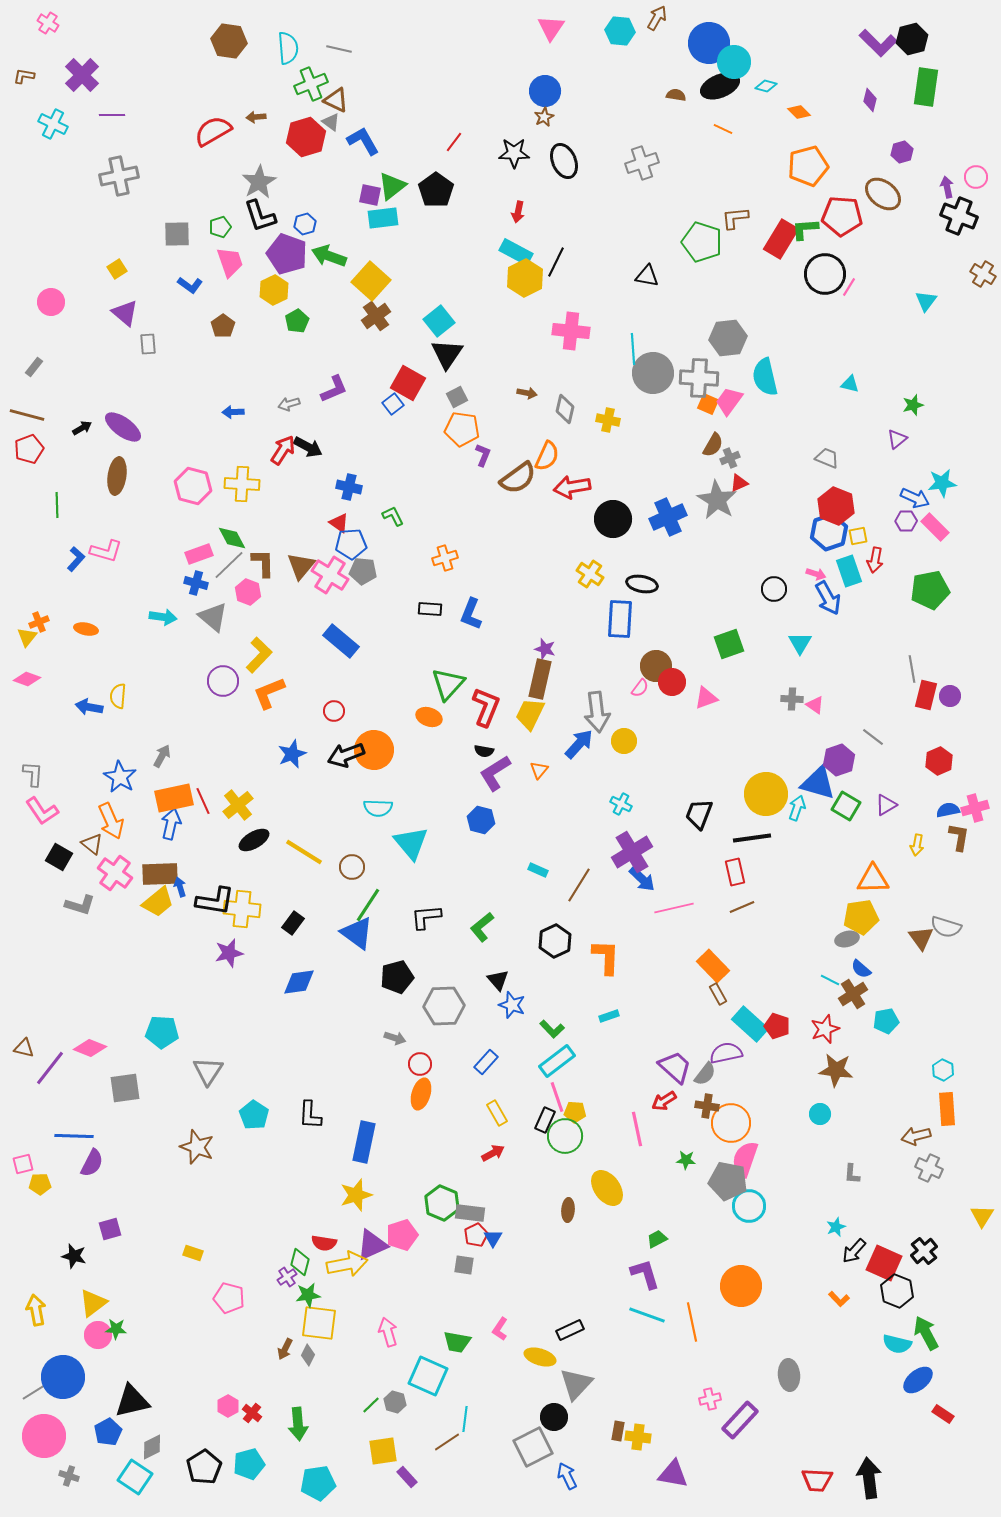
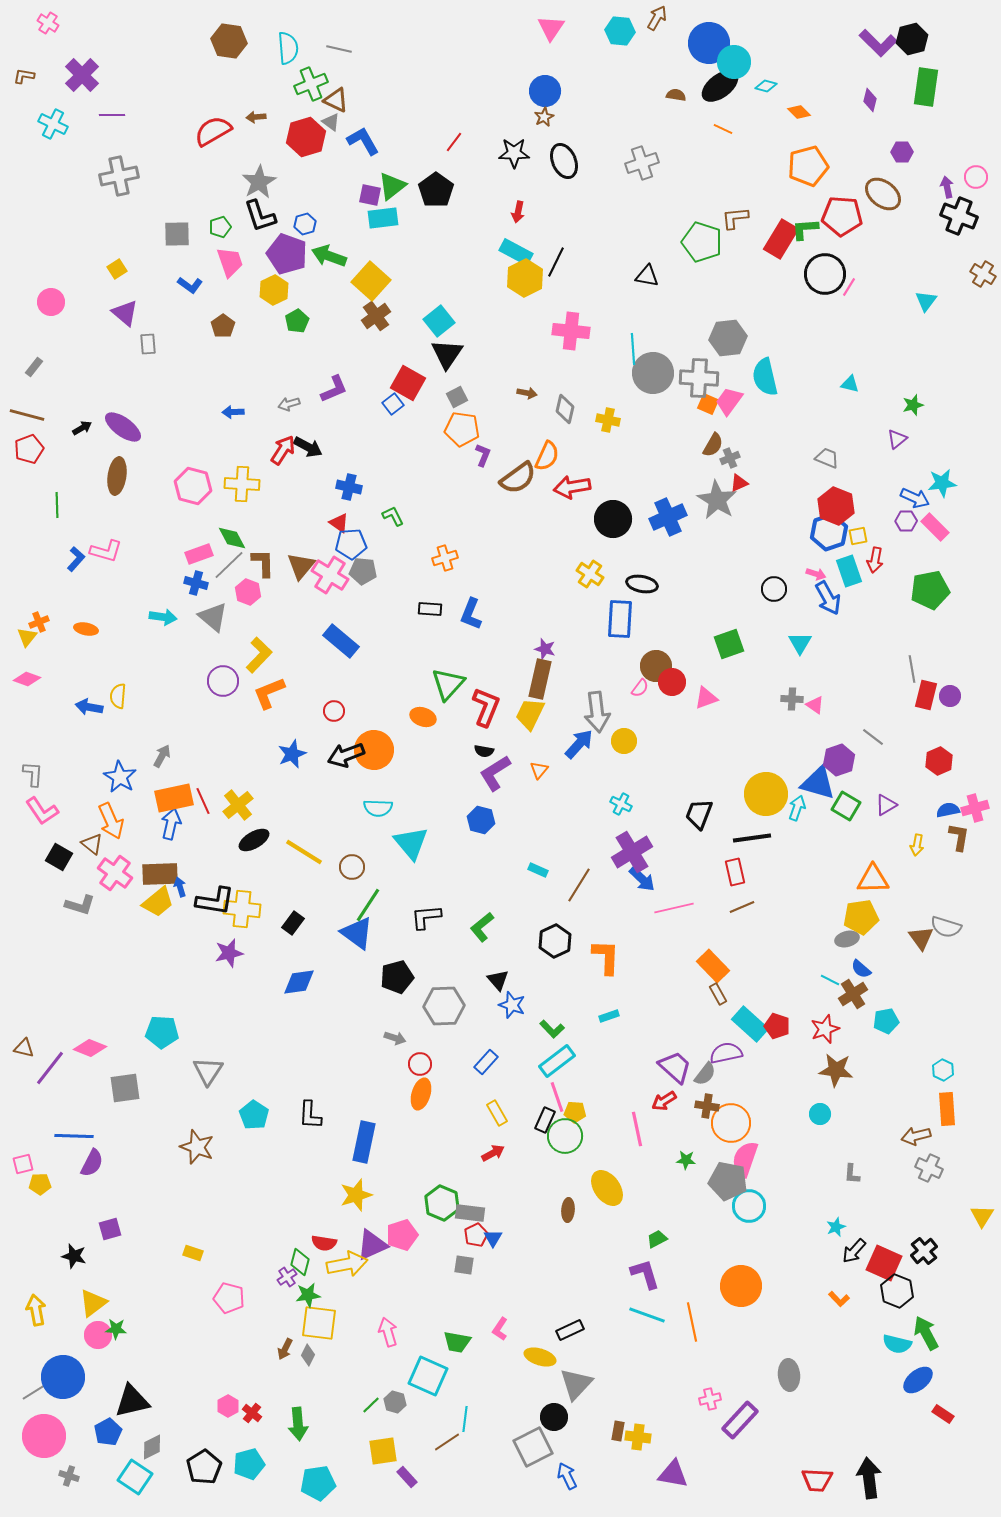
black ellipse at (720, 86): rotated 15 degrees counterclockwise
purple hexagon at (902, 152): rotated 15 degrees clockwise
orange ellipse at (429, 717): moved 6 px left
